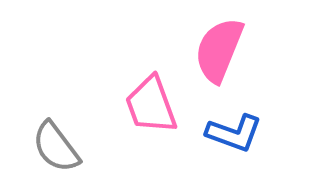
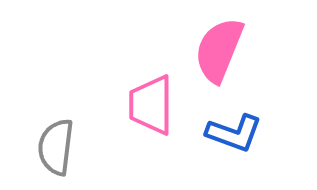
pink trapezoid: rotated 20 degrees clockwise
gray semicircle: rotated 44 degrees clockwise
